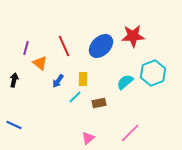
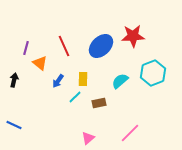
cyan semicircle: moved 5 px left, 1 px up
